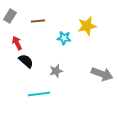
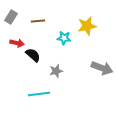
gray rectangle: moved 1 px right, 1 px down
red arrow: rotated 128 degrees clockwise
black semicircle: moved 7 px right, 6 px up
gray arrow: moved 6 px up
